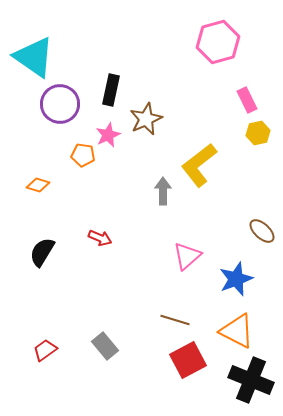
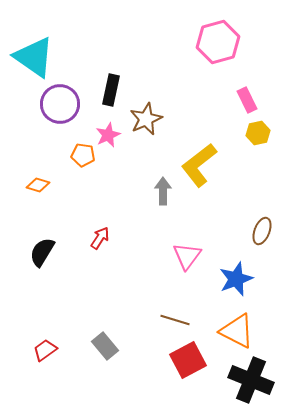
brown ellipse: rotated 68 degrees clockwise
red arrow: rotated 80 degrees counterclockwise
pink triangle: rotated 12 degrees counterclockwise
